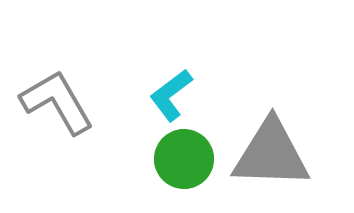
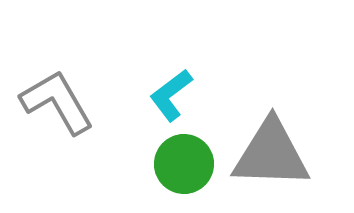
green circle: moved 5 px down
